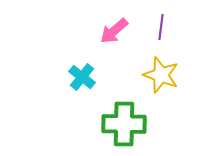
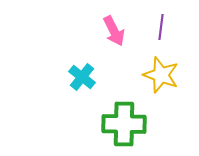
pink arrow: rotated 76 degrees counterclockwise
